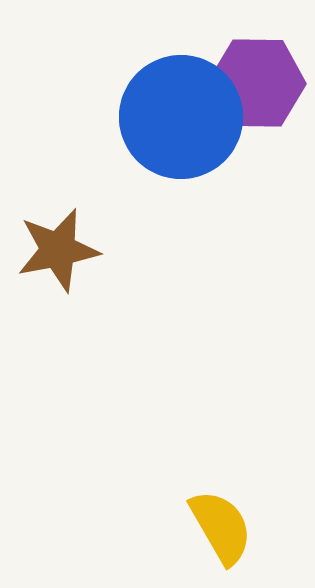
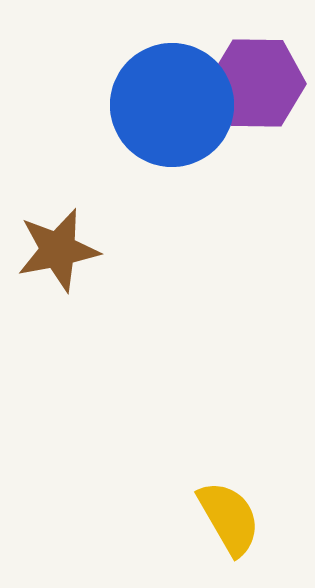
blue circle: moved 9 px left, 12 px up
yellow semicircle: moved 8 px right, 9 px up
